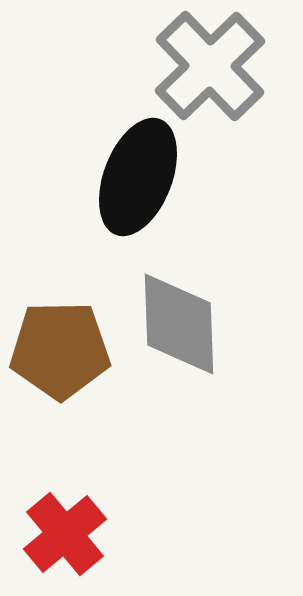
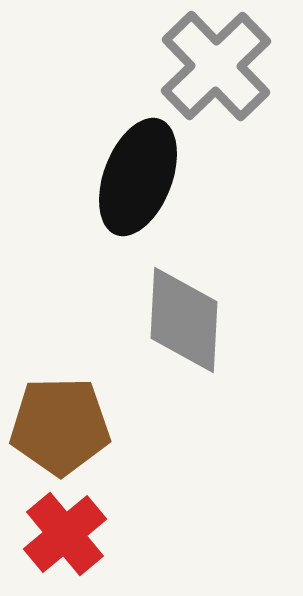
gray cross: moved 6 px right
gray diamond: moved 5 px right, 4 px up; rotated 5 degrees clockwise
brown pentagon: moved 76 px down
